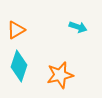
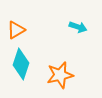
cyan diamond: moved 2 px right, 2 px up
